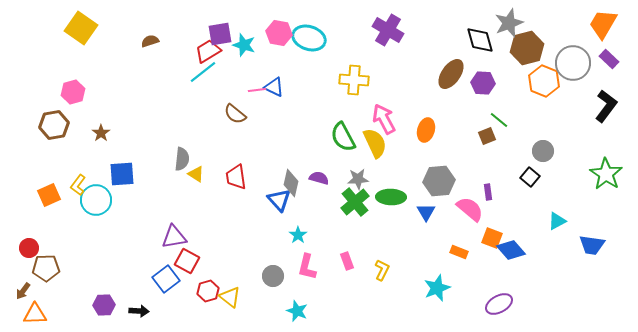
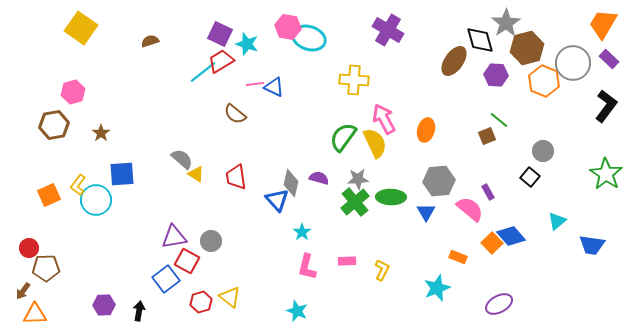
gray star at (509, 23): moved 3 px left; rotated 12 degrees counterclockwise
pink hexagon at (279, 33): moved 9 px right, 6 px up
purple square at (220, 34): rotated 35 degrees clockwise
cyan star at (244, 45): moved 3 px right, 1 px up
red trapezoid at (208, 51): moved 13 px right, 10 px down
brown ellipse at (451, 74): moved 3 px right, 13 px up
purple hexagon at (483, 83): moved 13 px right, 8 px up
pink line at (257, 90): moved 2 px left, 6 px up
green semicircle at (343, 137): rotated 64 degrees clockwise
gray semicircle at (182, 159): rotated 55 degrees counterclockwise
purple rectangle at (488, 192): rotated 21 degrees counterclockwise
blue triangle at (279, 200): moved 2 px left
cyan triangle at (557, 221): rotated 12 degrees counterclockwise
cyan star at (298, 235): moved 4 px right, 3 px up
orange square at (492, 238): moved 5 px down; rotated 25 degrees clockwise
blue diamond at (511, 250): moved 14 px up
orange rectangle at (459, 252): moved 1 px left, 5 px down
pink rectangle at (347, 261): rotated 72 degrees counterclockwise
gray circle at (273, 276): moved 62 px left, 35 px up
red hexagon at (208, 291): moved 7 px left, 11 px down
black arrow at (139, 311): rotated 84 degrees counterclockwise
